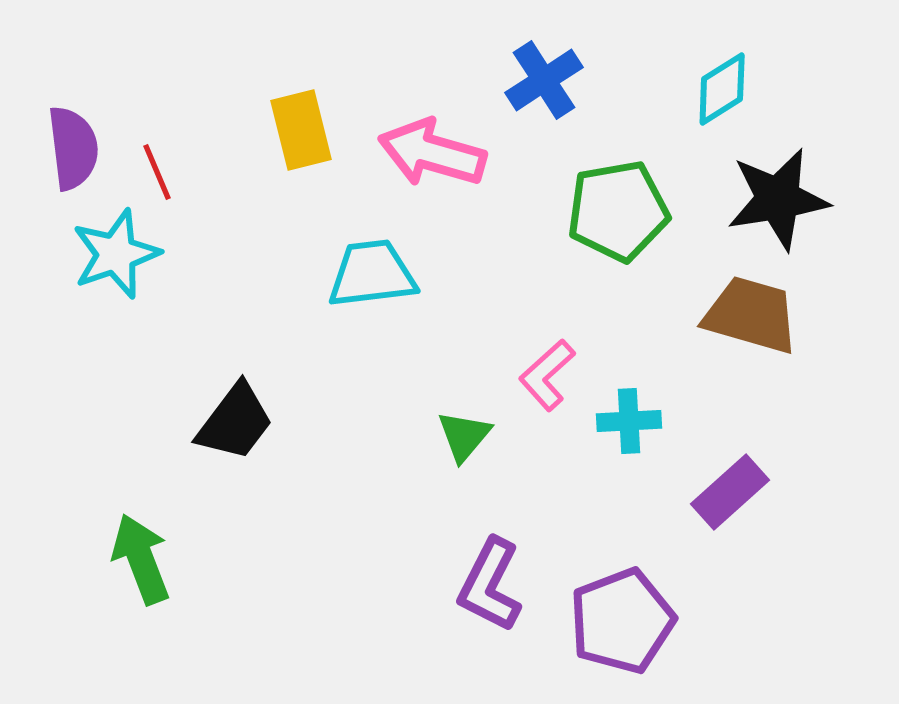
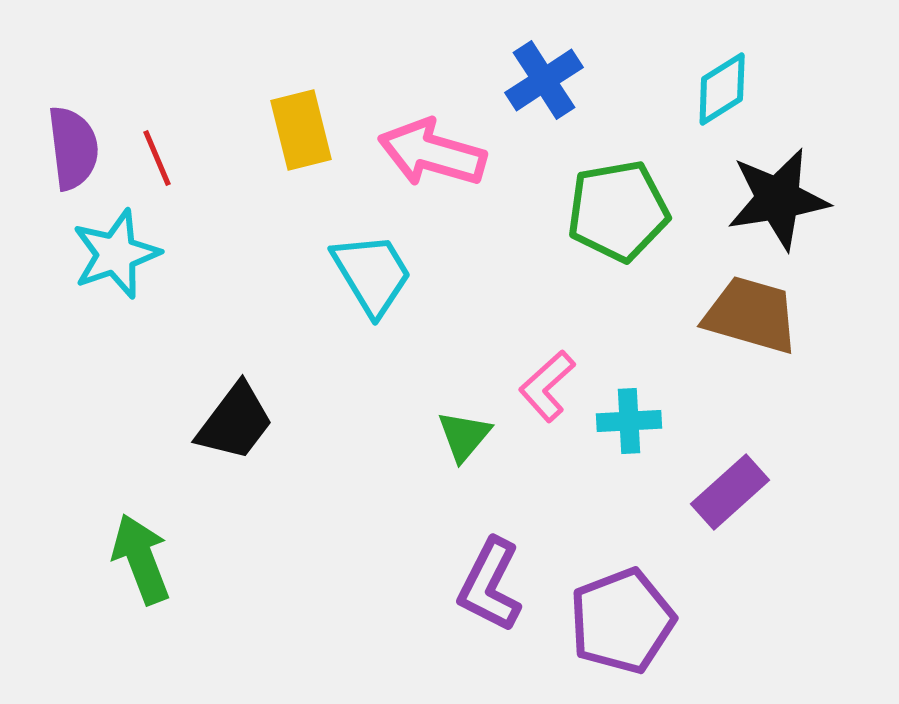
red line: moved 14 px up
cyan trapezoid: rotated 66 degrees clockwise
pink L-shape: moved 11 px down
